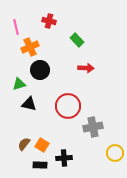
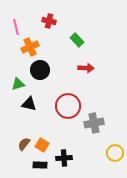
green triangle: moved 1 px left
gray cross: moved 1 px right, 4 px up
